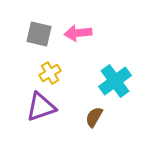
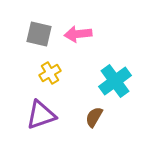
pink arrow: moved 1 px down
purple triangle: moved 8 px down
